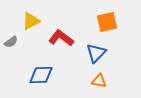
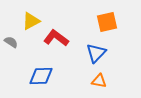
red L-shape: moved 5 px left
gray semicircle: rotated 112 degrees counterclockwise
blue diamond: moved 1 px down
